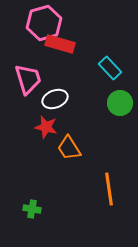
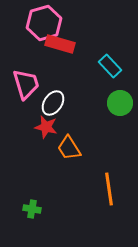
cyan rectangle: moved 2 px up
pink trapezoid: moved 2 px left, 5 px down
white ellipse: moved 2 px left, 4 px down; rotated 35 degrees counterclockwise
